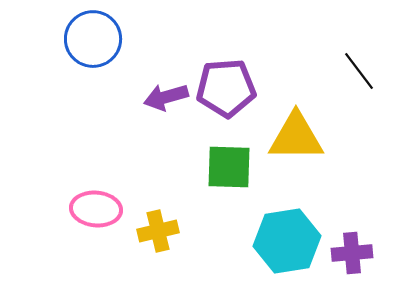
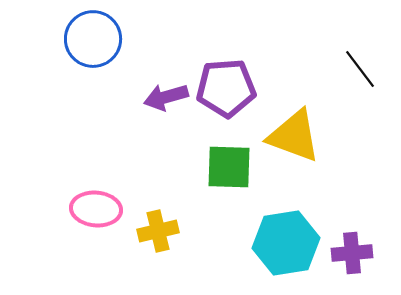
black line: moved 1 px right, 2 px up
yellow triangle: moved 2 px left, 1 px up; rotated 20 degrees clockwise
cyan hexagon: moved 1 px left, 2 px down
